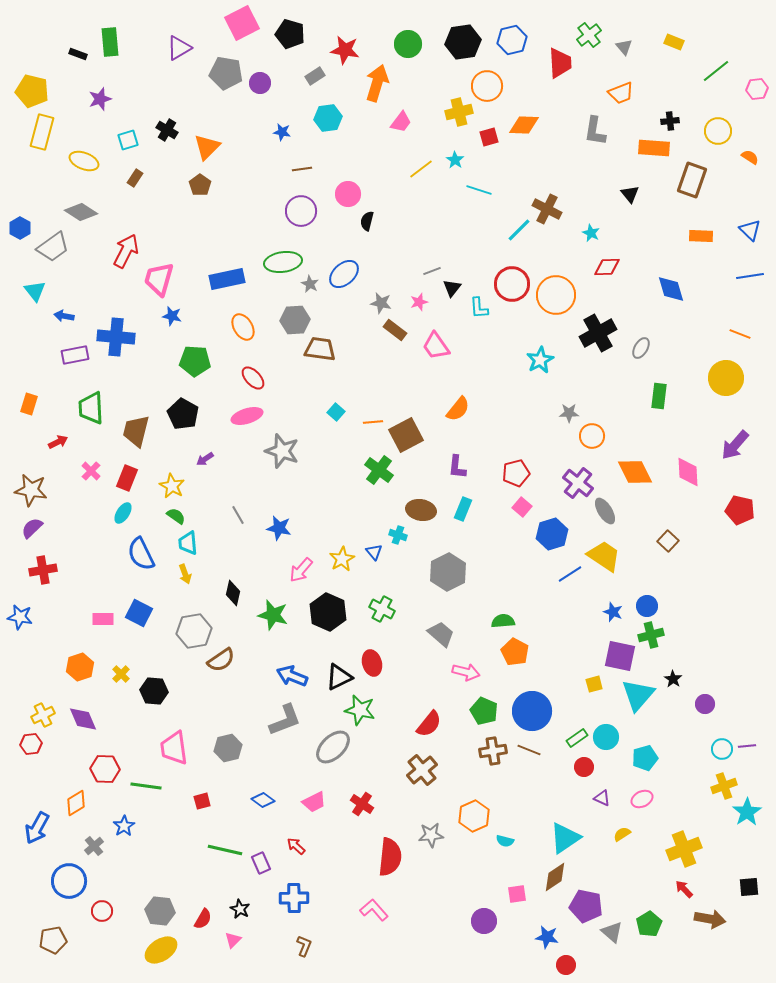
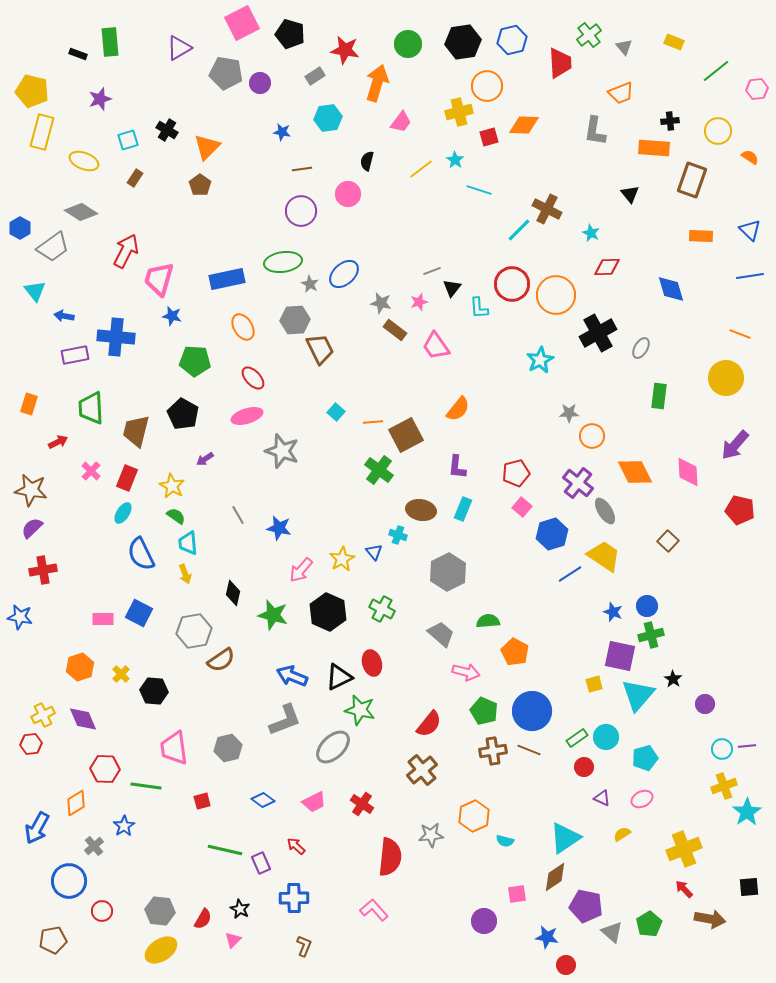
black semicircle at (367, 221): moved 60 px up
brown trapezoid at (320, 349): rotated 56 degrees clockwise
green semicircle at (503, 621): moved 15 px left
